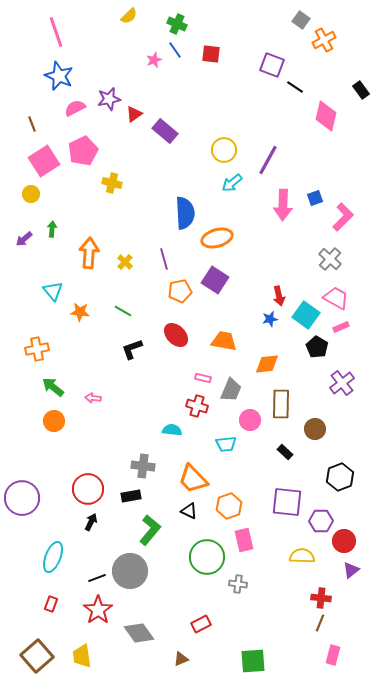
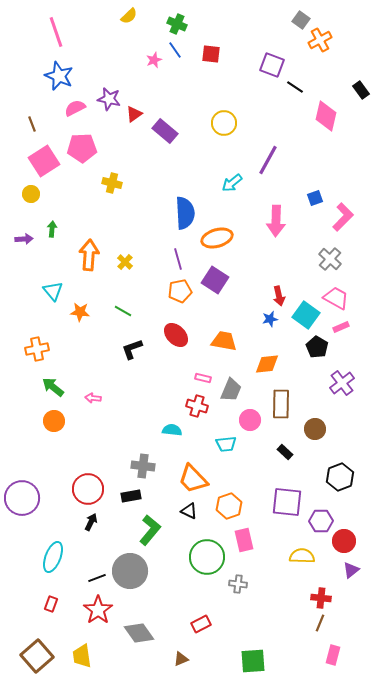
orange cross at (324, 40): moved 4 px left
purple star at (109, 99): rotated 25 degrees clockwise
yellow circle at (224, 150): moved 27 px up
pink pentagon at (83, 151): moved 1 px left, 3 px up; rotated 24 degrees clockwise
pink arrow at (283, 205): moved 7 px left, 16 px down
purple arrow at (24, 239): rotated 144 degrees counterclockwise
orange arrow at (89, 253): moved 2 px down
purple line at (164, 259): moved 14 px right
